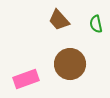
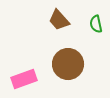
brown circle: moved 2 px left
pink rectangle: moved 2 px left
